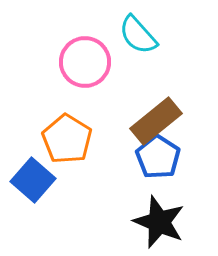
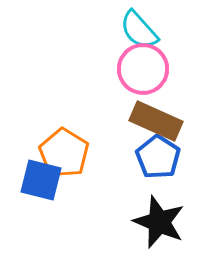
cyan semicircle: moved 1 px right, 5 px up
pink circle: moved 58 px right, 7 px down
brown rectangle: rotated 63 degrees clockwise
orange pentagon: moved 3 px left, 14 px down
blue square: moved 8 px right; rotated 27 degrees counterclockwise
